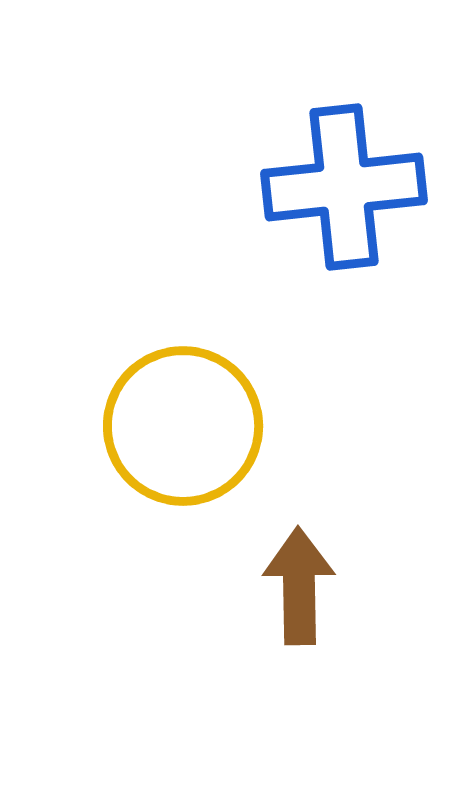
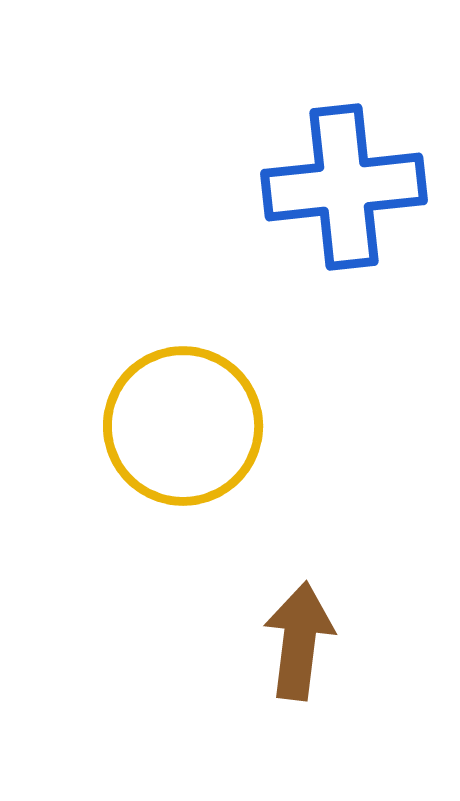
brown arrow: moved 55 px down; rotated 8 degrees clockwise
